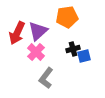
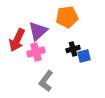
red arrow: moved 7 px down
pink cross: rotated 30 degrees clockwise
gray L-shape: moved 3 px down
